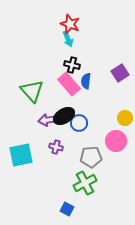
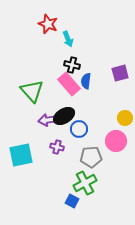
red star: moved 22 px left
purple square: rotated 18 degrees clockwise
blue circle: moved 6 px down
purple cross: moved 1 px right
blue square: moved 5 px right, 8 px up
